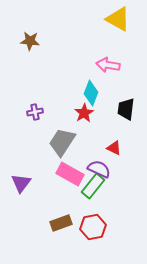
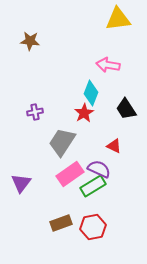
yellow triangle: rotated 36 degrees counterclockwise
black trapezoid: rotated 40 degrees counterclockwise
red triangle: moved 2 px up
pink rectangle: rotated 64 degrees counterclockwise
green rectangle: rotated 20 degrees clockwise
